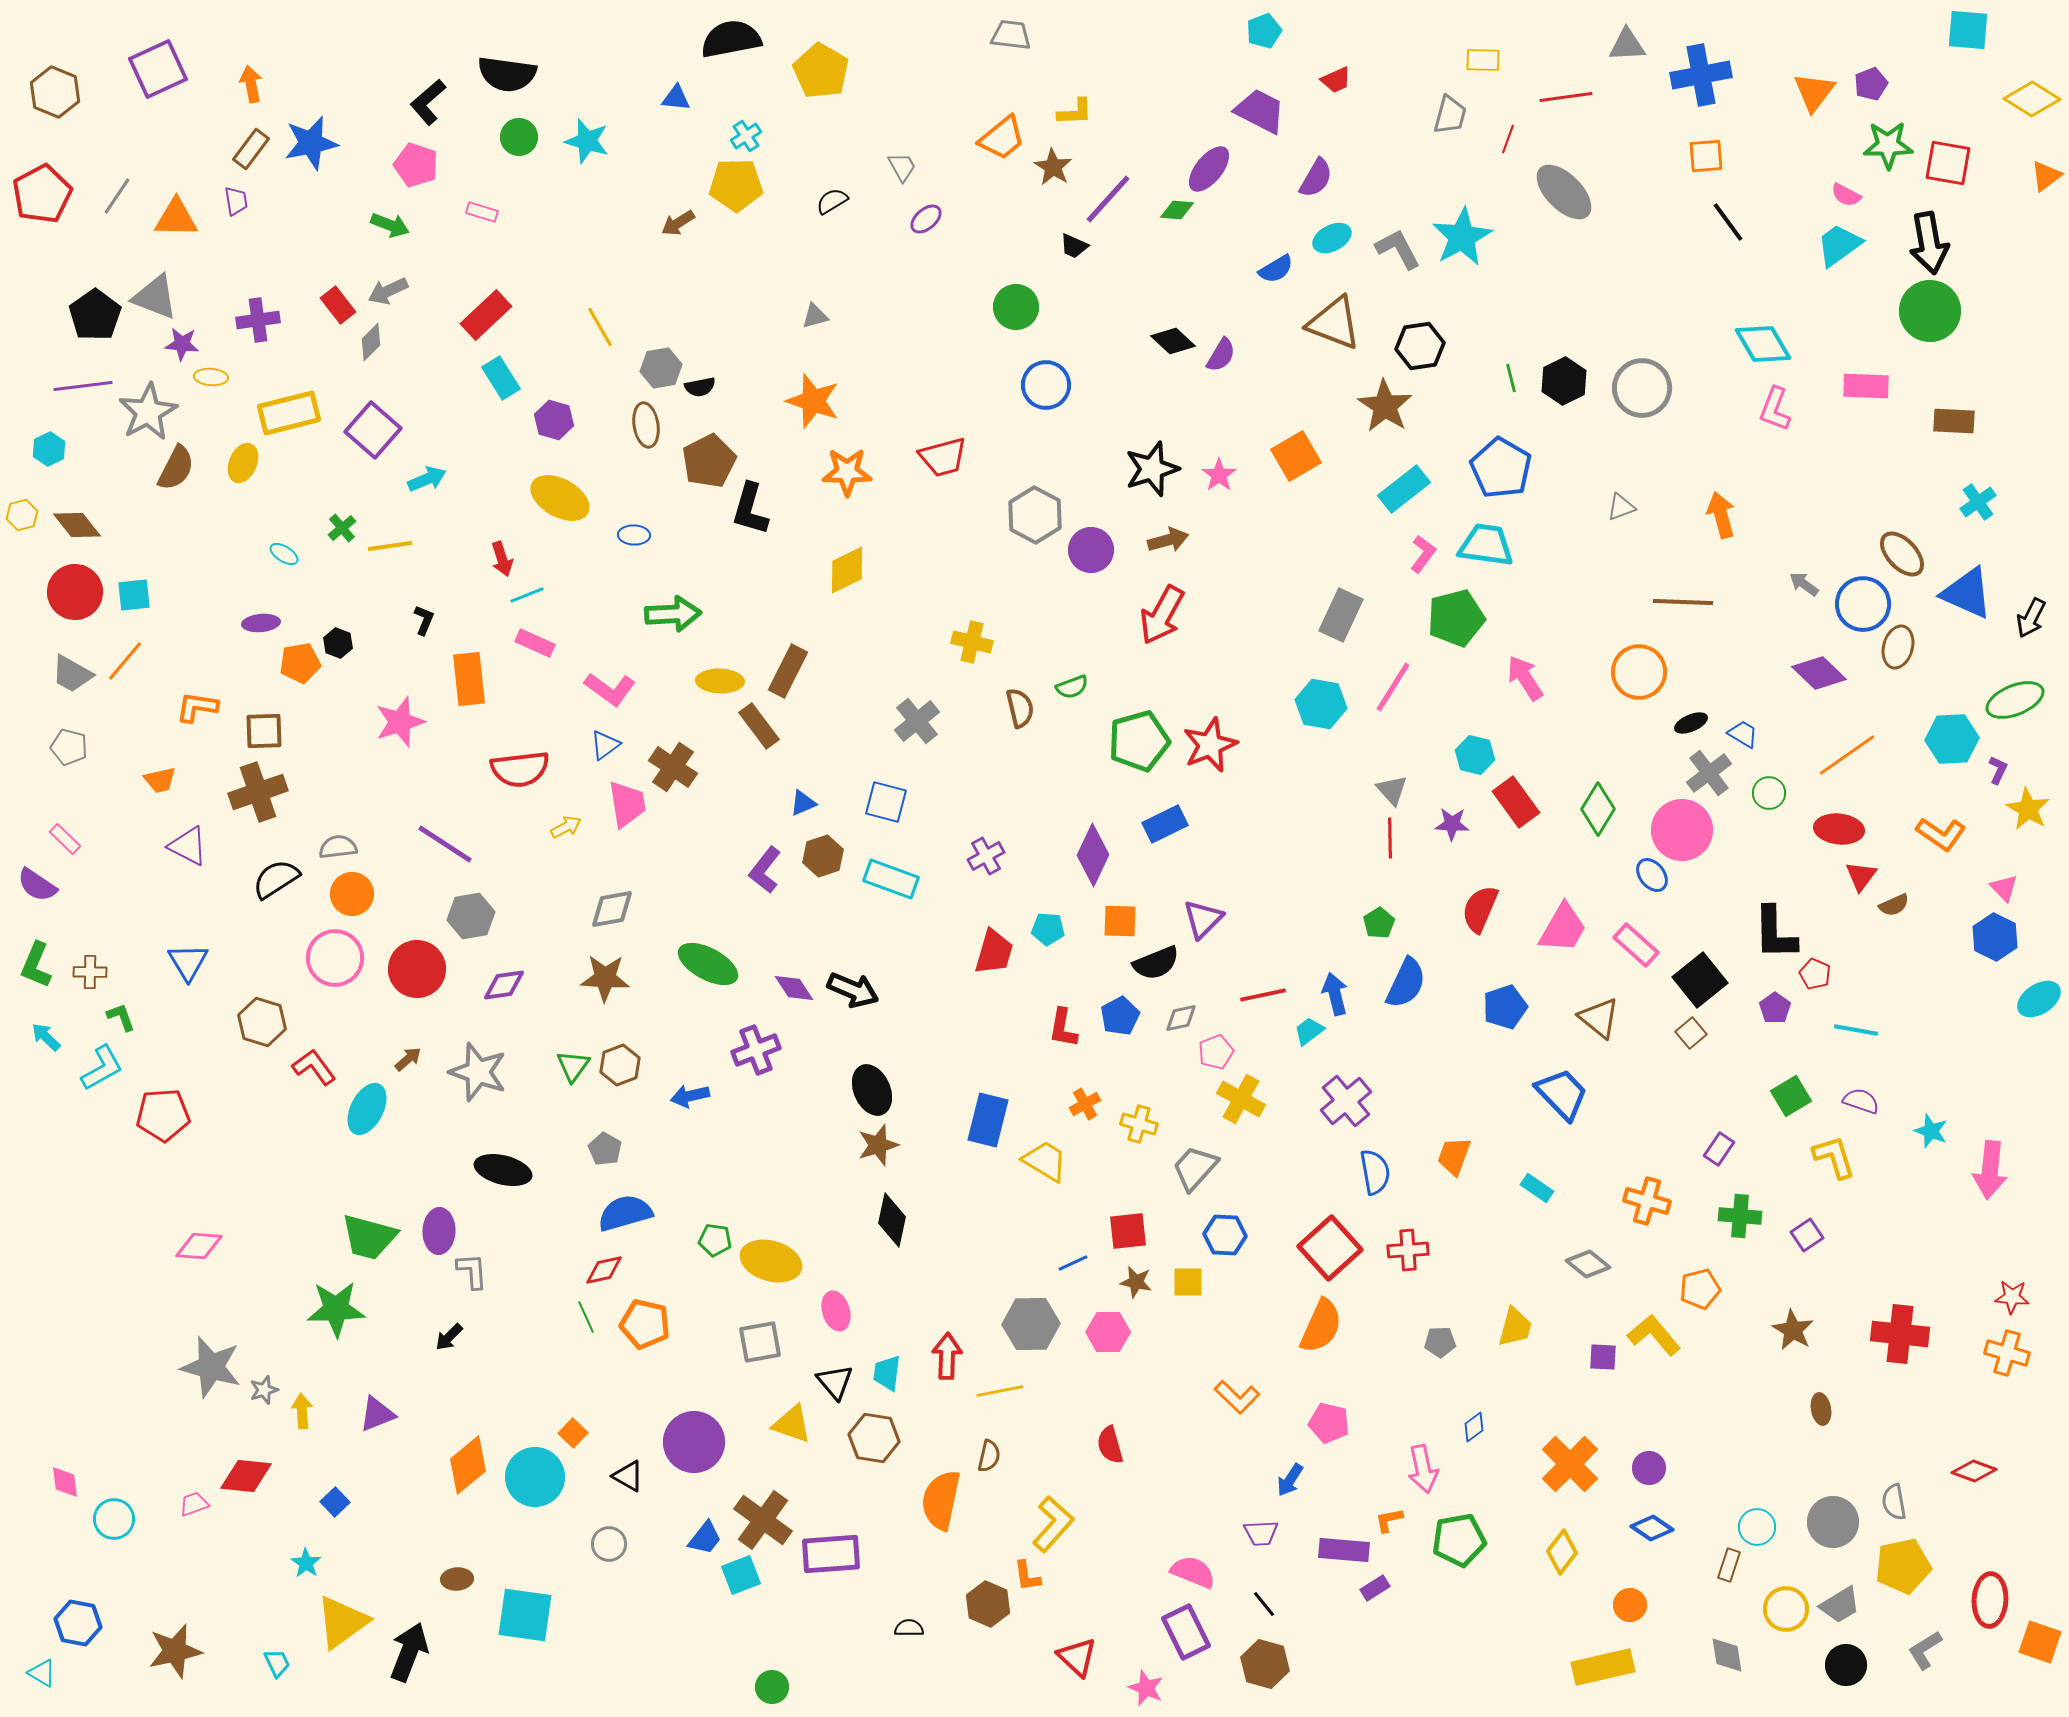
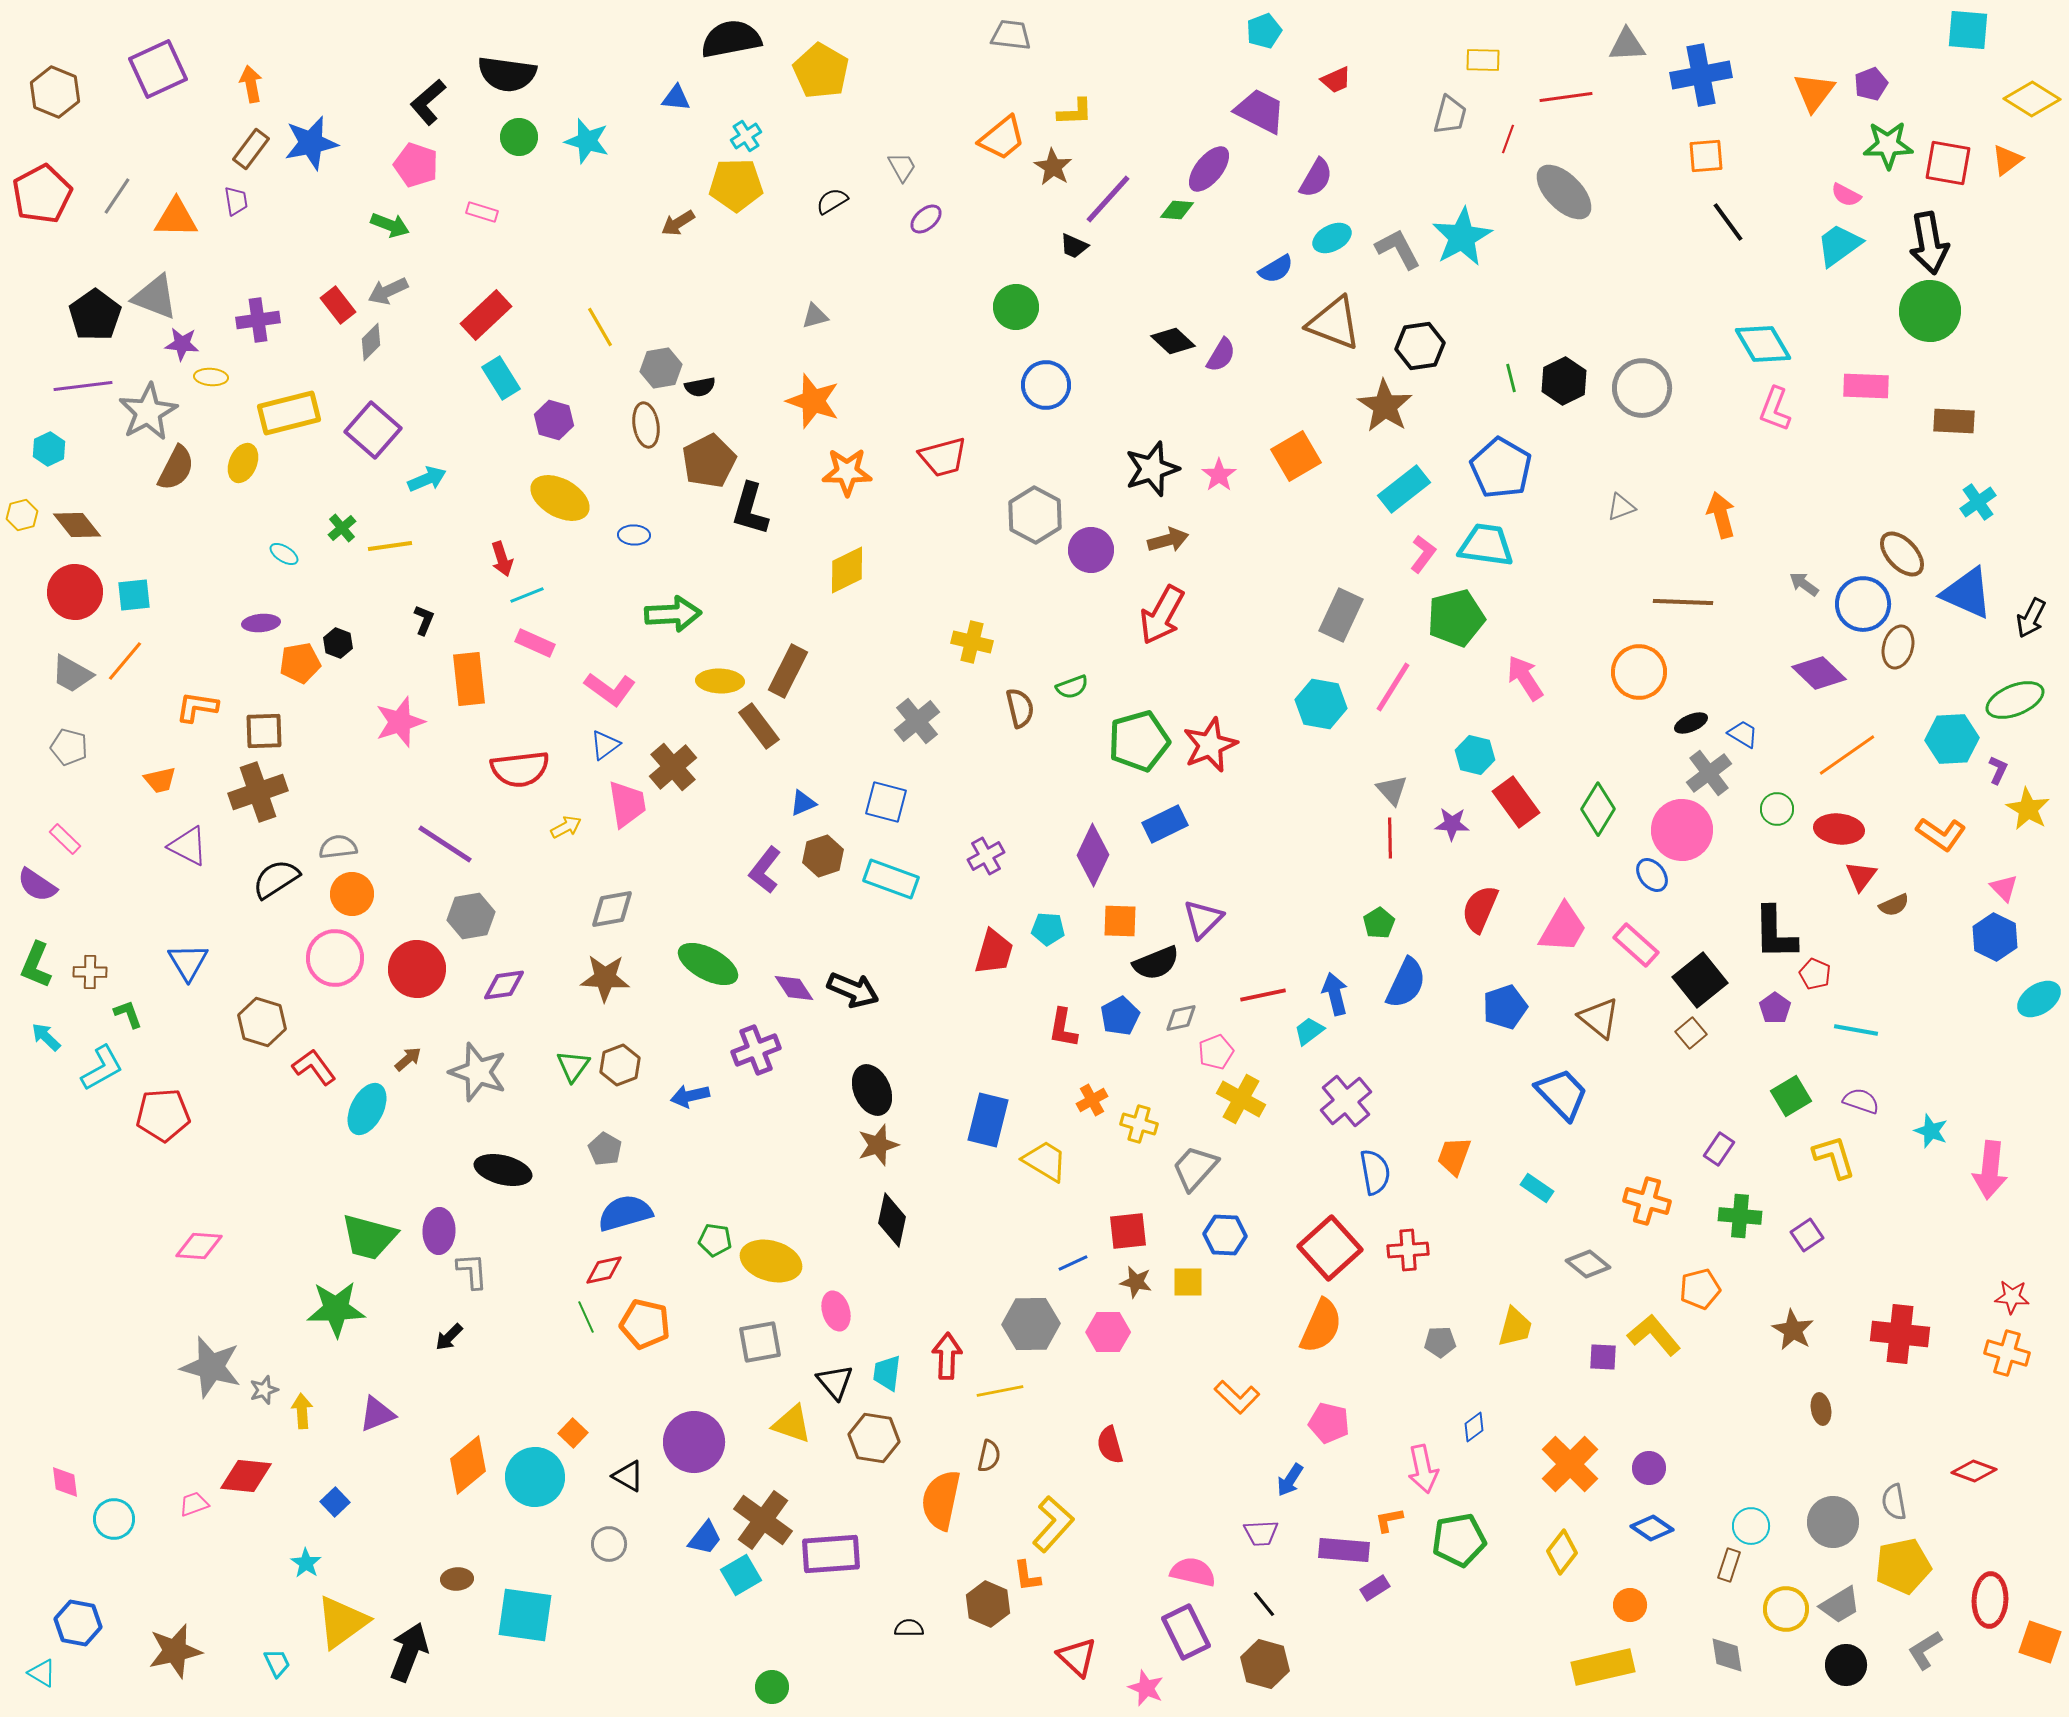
orange triangle at (2046, 176): moved 39 px left, 16 px up
brown cross at (673, 767): rotated 15 degrees clockwise
green circle at (1769, 793): moved 8 px right, 16 px down
green L-shape at (121, 1017): moved 7 px right, 3 px up
orange cross at (1085, 1104): moved 7 px right, 4 px up
cyan circle at (1757, 1527): moved 6 px left, 1 px up
pink semicircle at (1193, 1572): rotated 9 degrees counterclockwise
cyan square at (741, 1575): rotated 9 degrees counterclockwise
